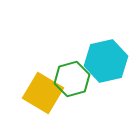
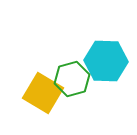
cyan hexagon: rotated 15 degrees clockwise
